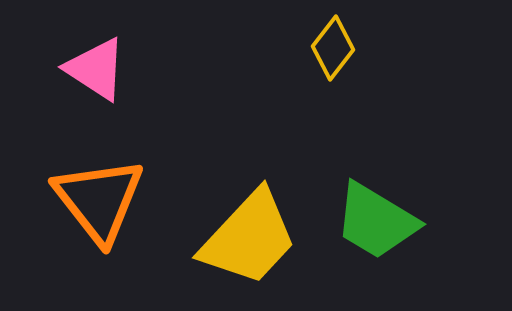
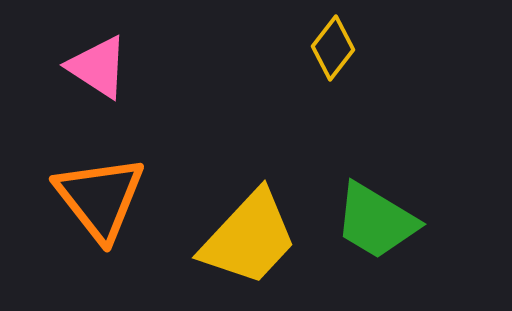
pink triangle: moved 2 px right, 2 px up
orange triangle: moved 1 px right, 2 px up
